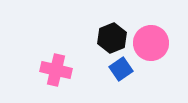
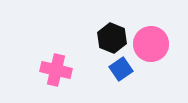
black hexagon: rotated 16 degrees counterclockwise
pink circle: moved 1 px down
